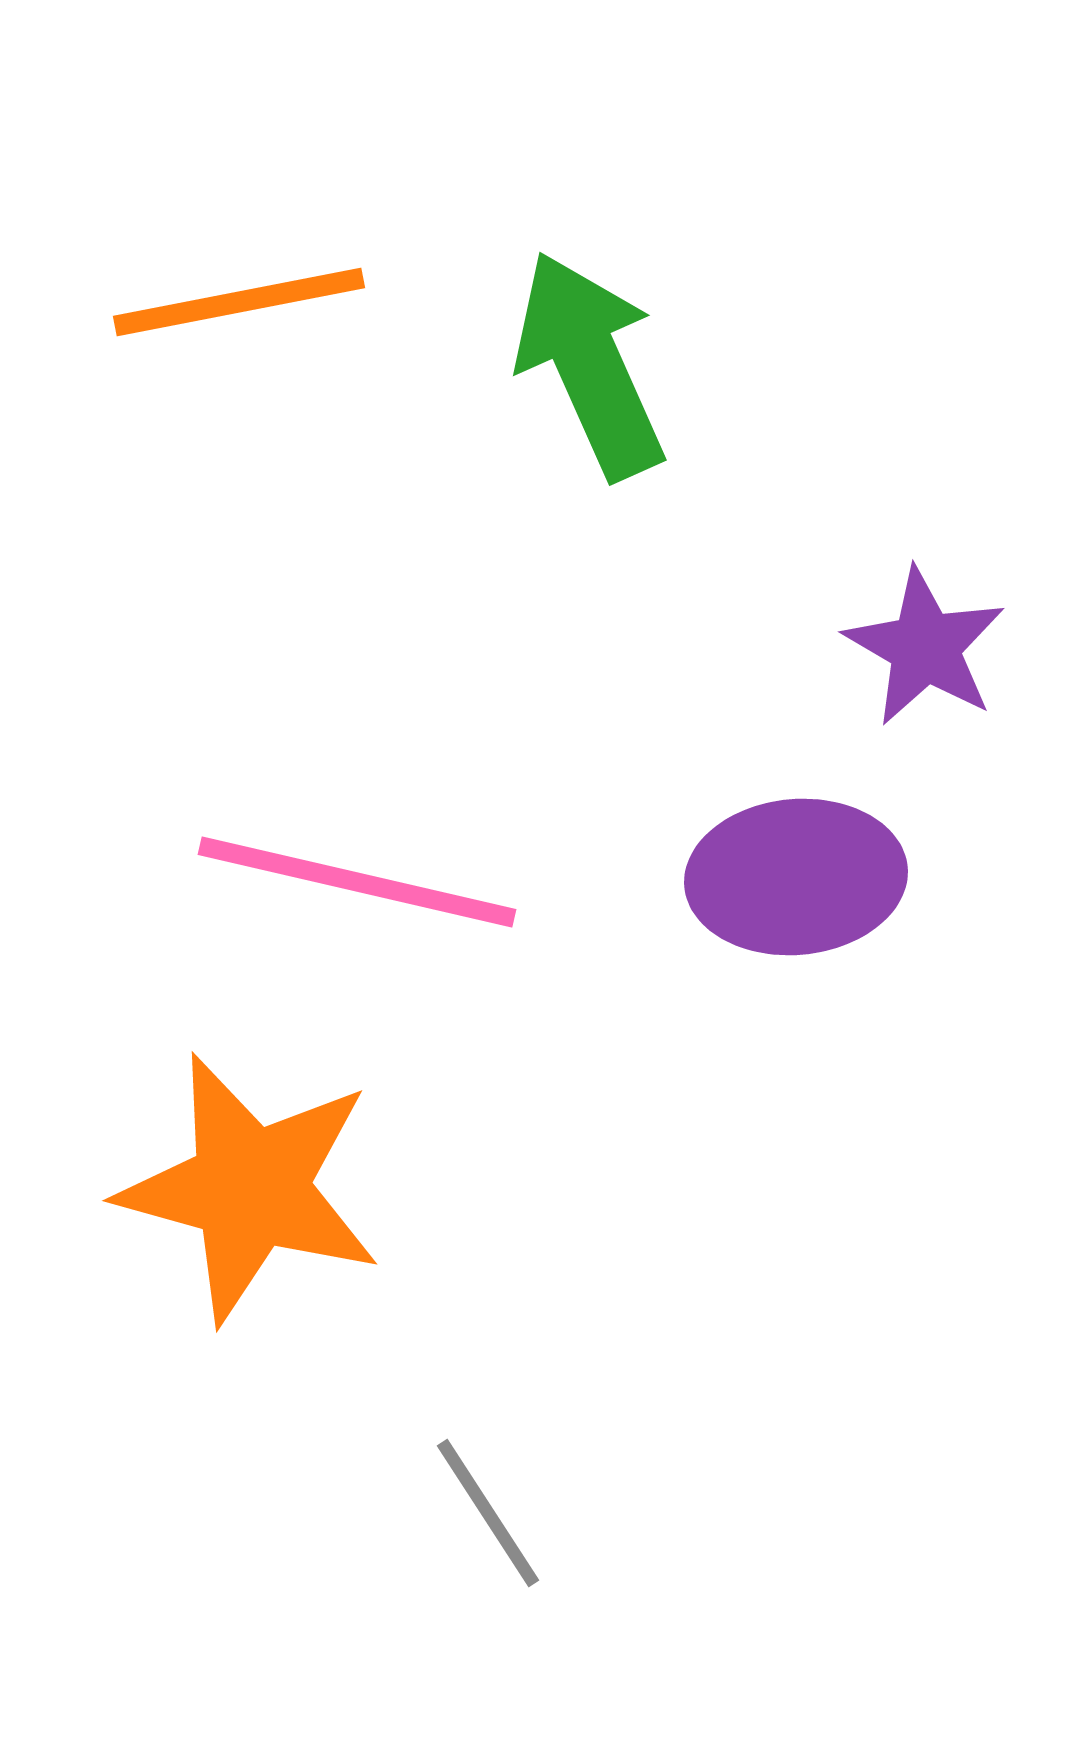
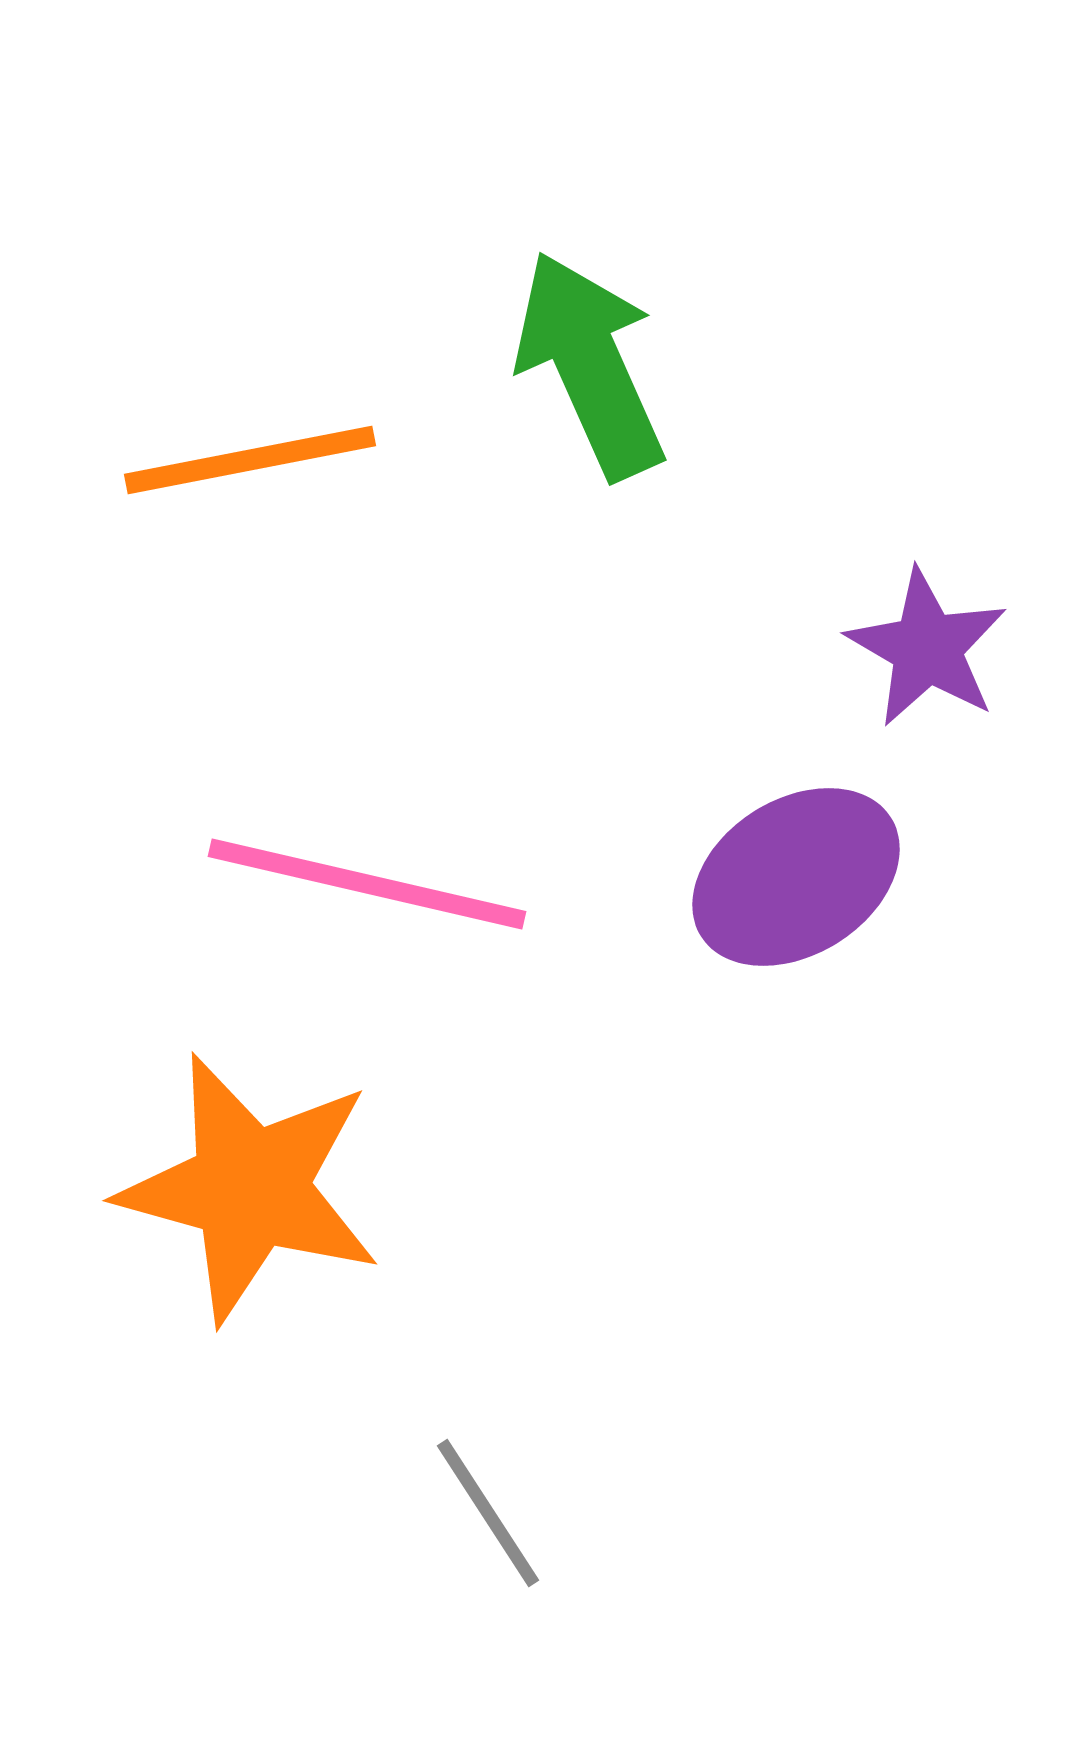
orange line: moved 11 px right, 158 px down
purple star: moved 2 px right, 1 px down
purple ellipse: rotated 27 degrees counterclockwise
pink line: moved 10 px right, 2 px down
